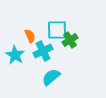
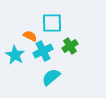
cyan square: moved 5 px left, 7 px up
orange semicircle: rotated 40 degrees counterclockwise
green cross: moved 6 px down
